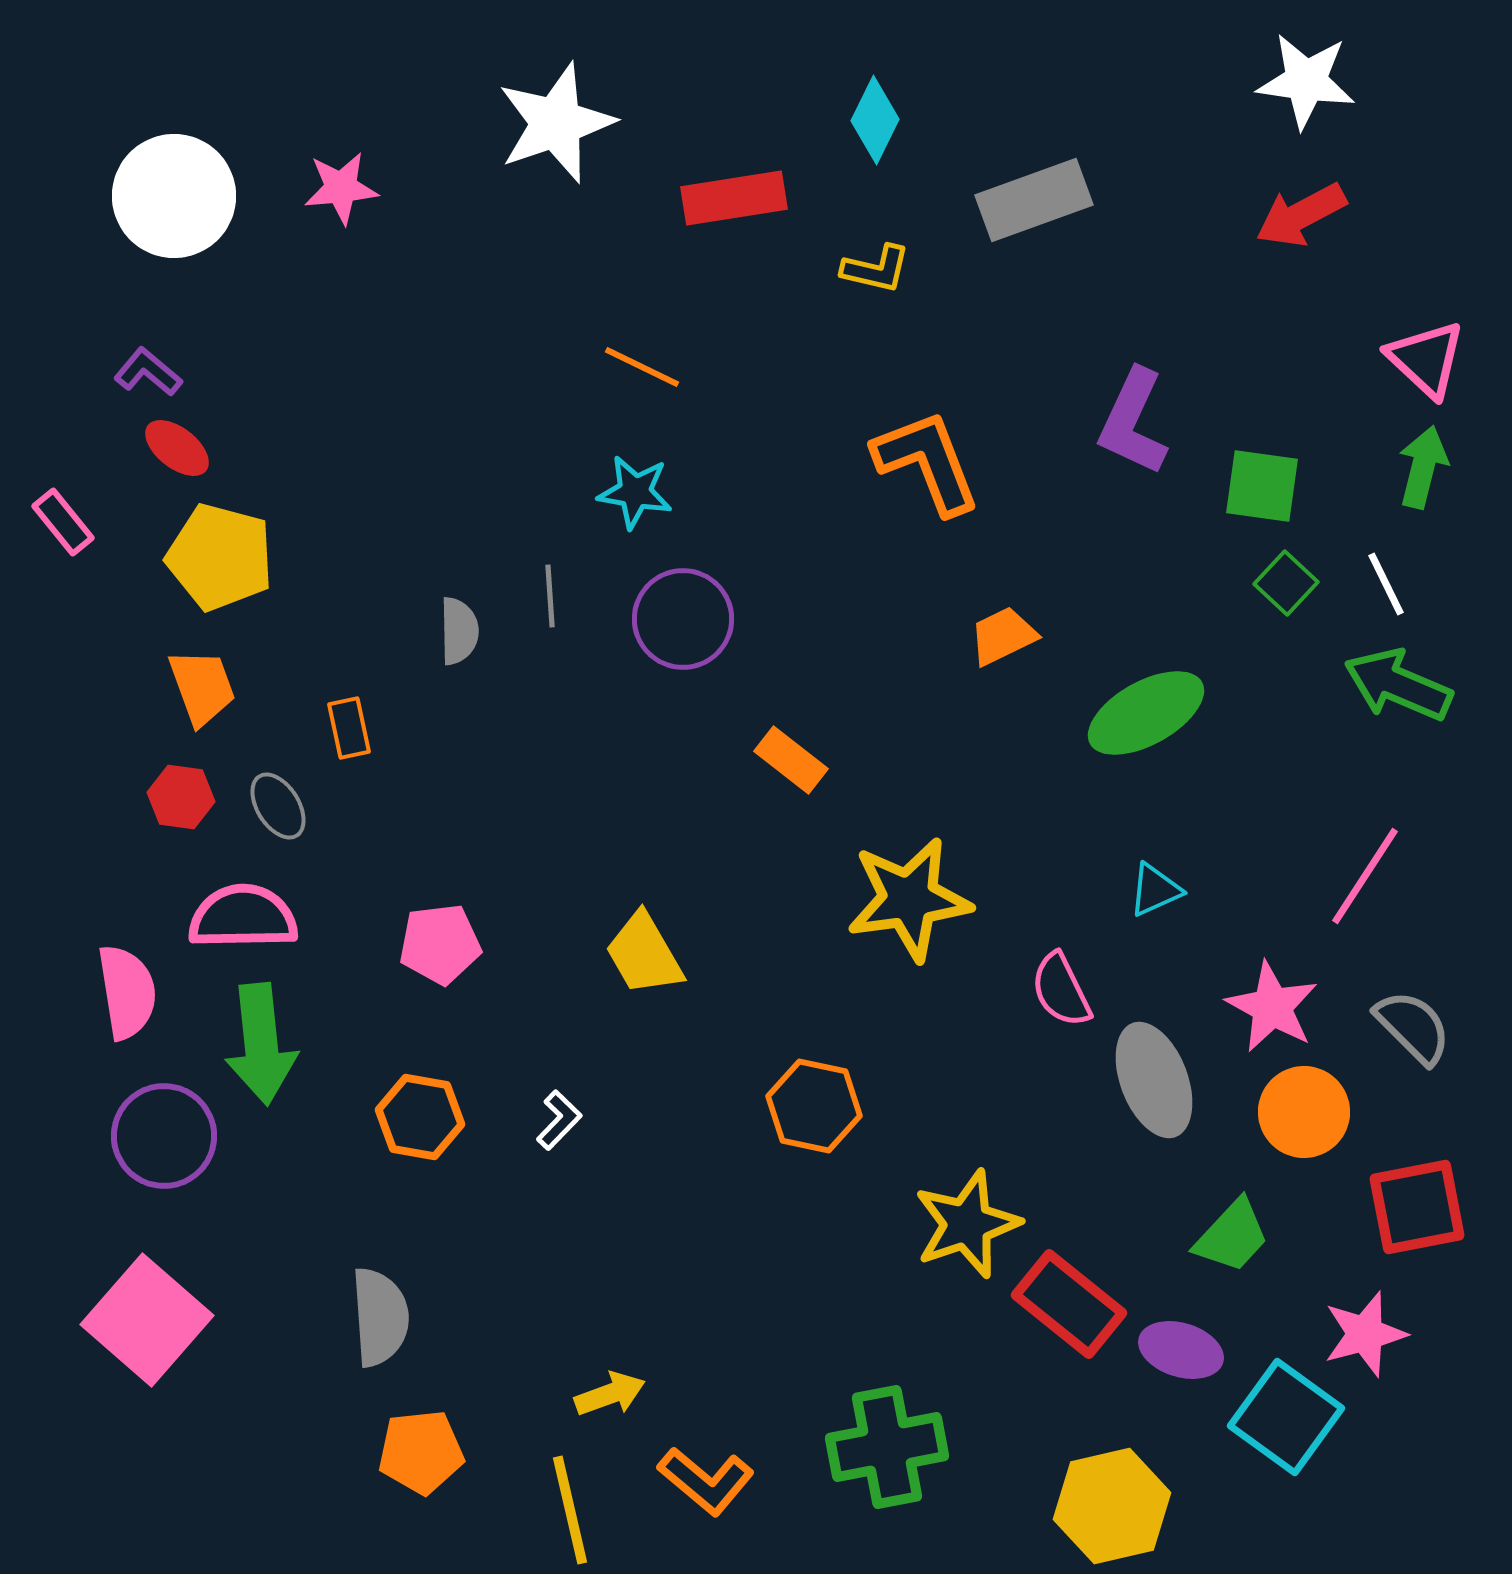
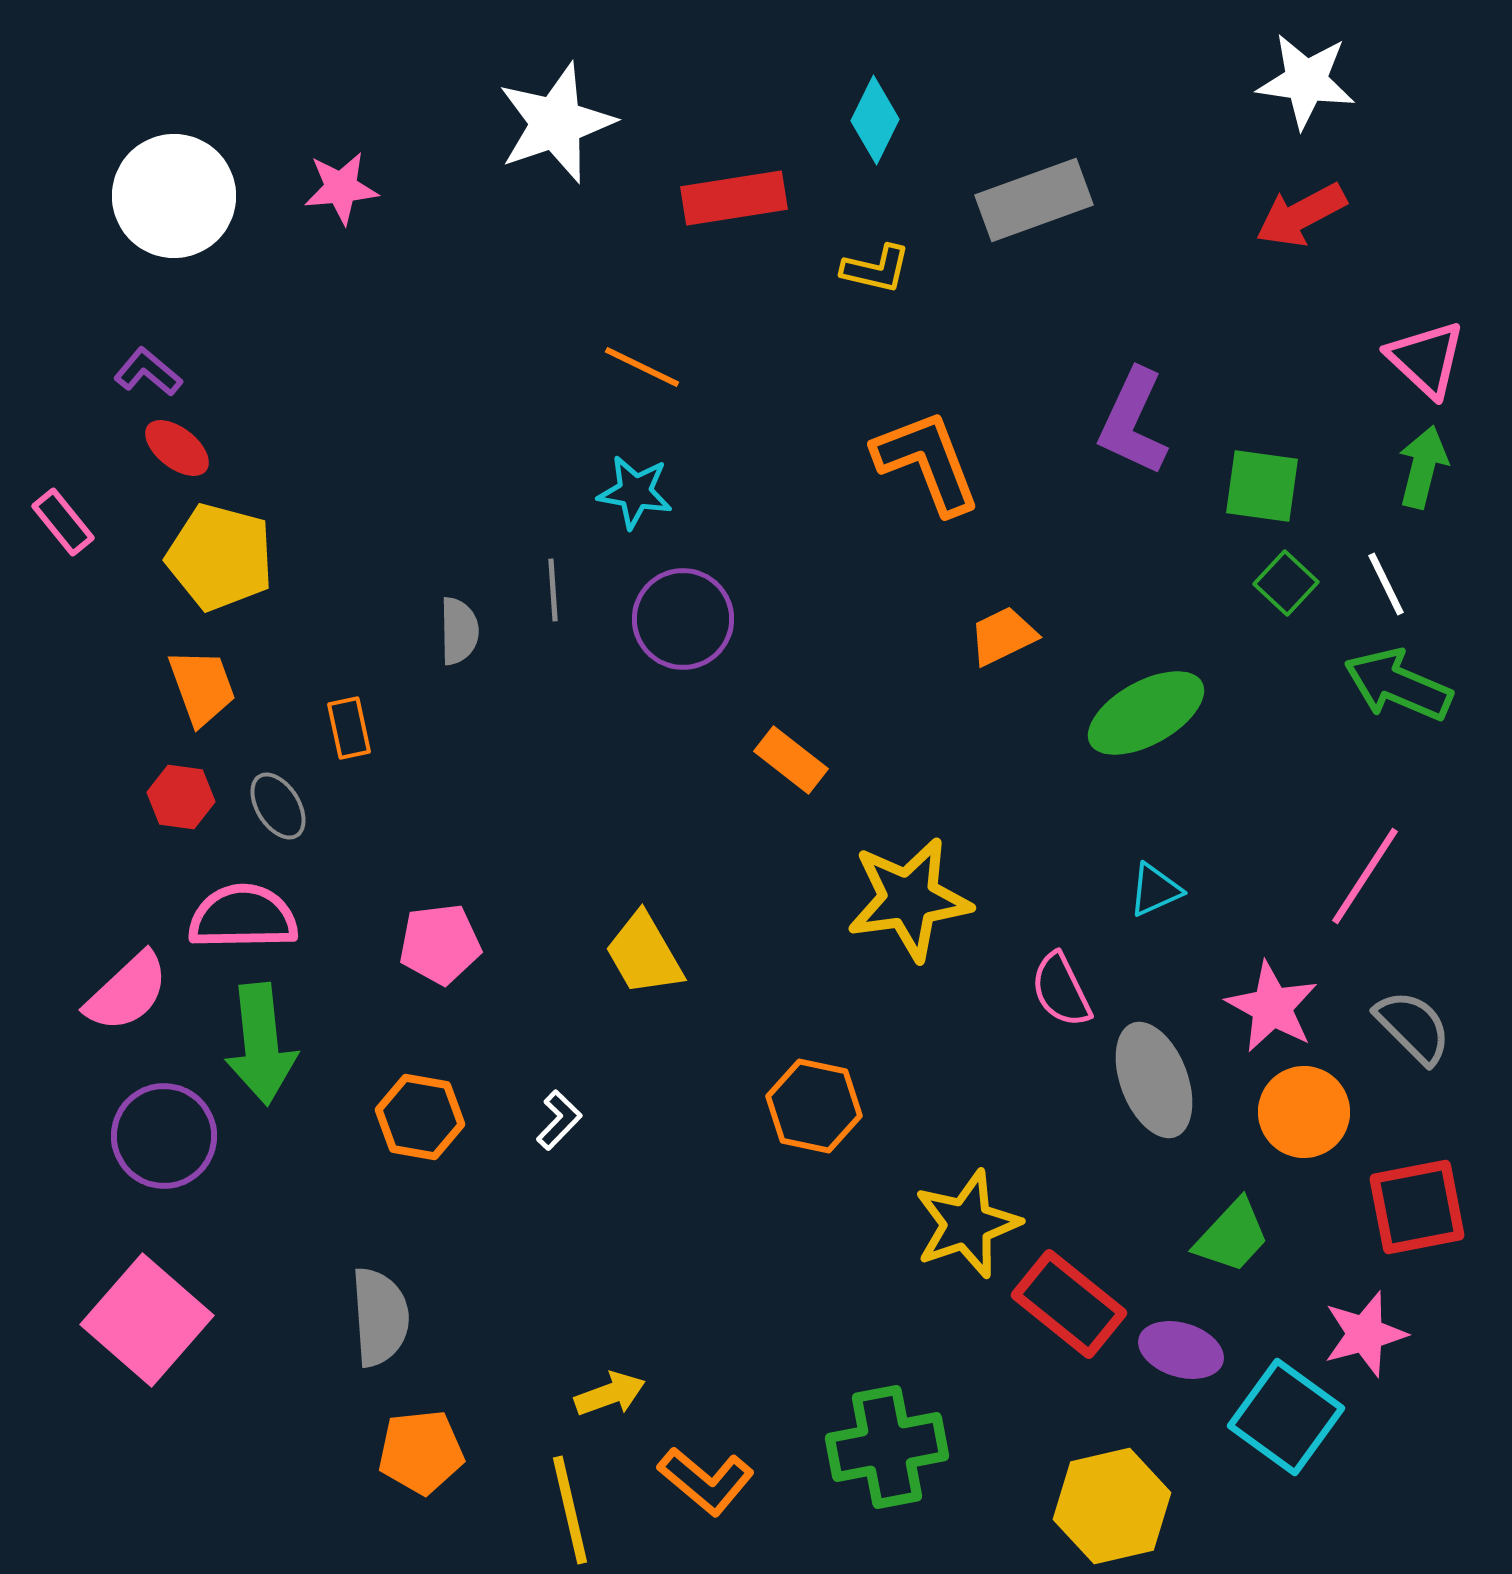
gray line at (550, 596): moved 3 px right, 6 px up
pink semicircle at (127, 992): rotated 56 degrees clockwise
